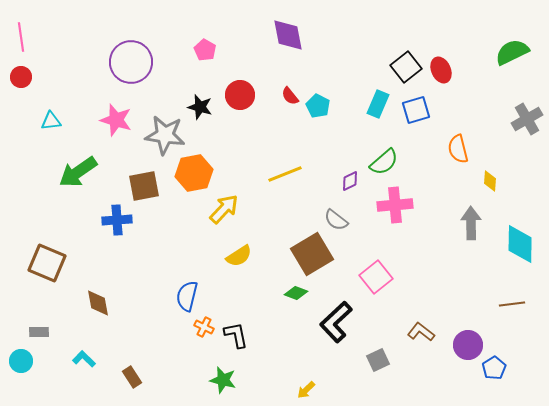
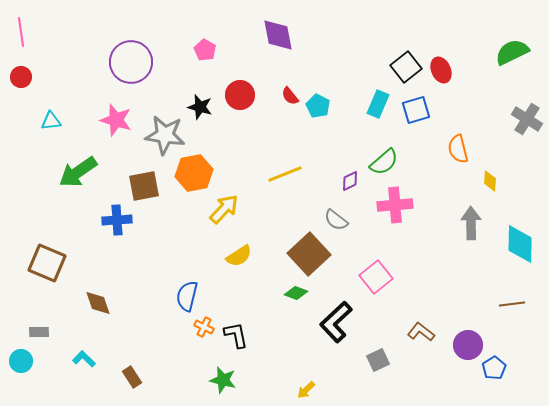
purple diamond at (288, 35): moved 10 px left
pink line at (21, 37): moved 5 px up
gray cross at (527, 119): rotated 28 degrees counterclockwise
brown square at (312, 254): moved 3 px left; rotated 12 degrees counterclockwise
brown diamond at (98, 303): rotated 8 degrees counterclockwise
